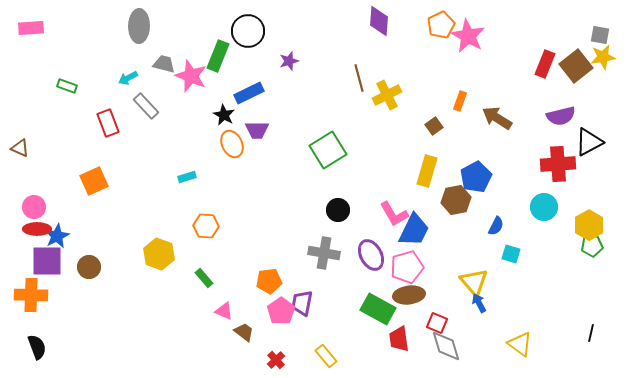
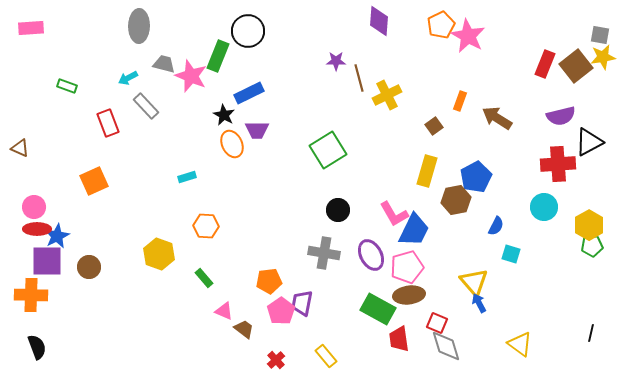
purple star at (289, 61): moved 47 px right; rotated 18 degrees clockwise
brown trapezoid at (244, 332): moved 3 px up
